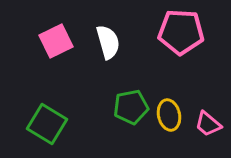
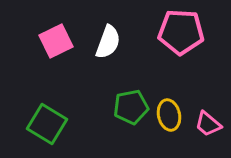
white semicircle: rotated 36 degrees clockwise
